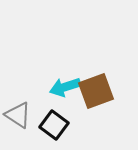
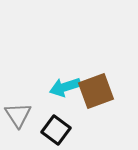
gray triangle: rotated 24 degrees clockwise
black square: moved 2 px right, 5 px down
